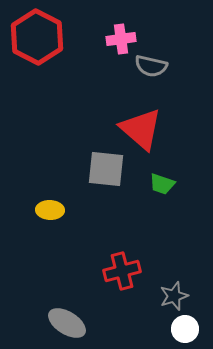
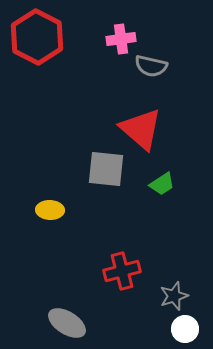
green trapezoid: rotated 52 degrees counterclockwise
